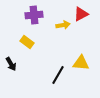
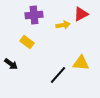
black arrow: rotated 24 degrees counterclockwise
black line: rotated 12 degrees clockwise
